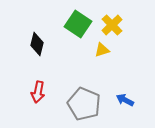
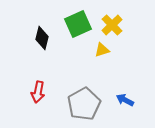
green square: rotated 32 degrees clockwise
black diamond: moved 5 px right, 6 px up
gray pentagon: rotated 20 degrees clockwise
